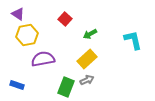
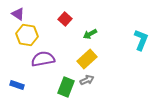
yellow hexagon: rotated 20 degrees clockwise
cyan L-shape: moved 8 px right; rotated 35 degrees clockwise
